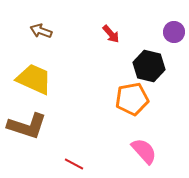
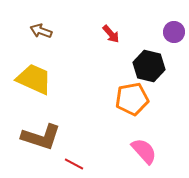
brown L-shape: moved 14 px right, 11 px down
